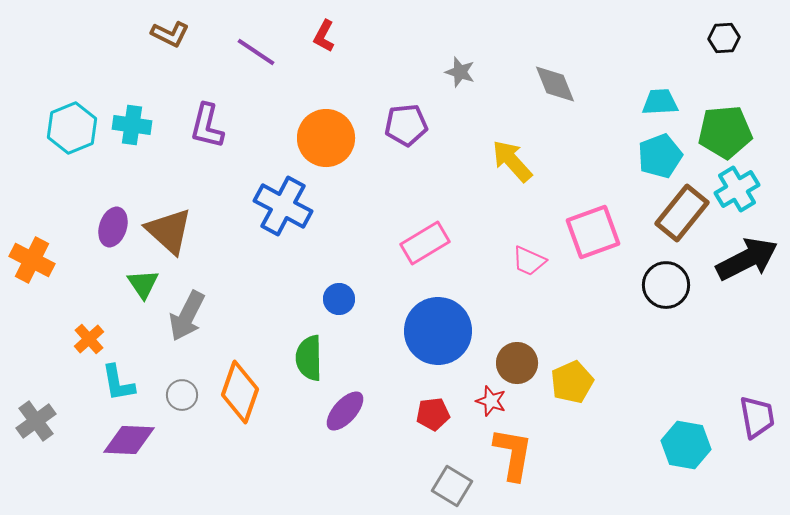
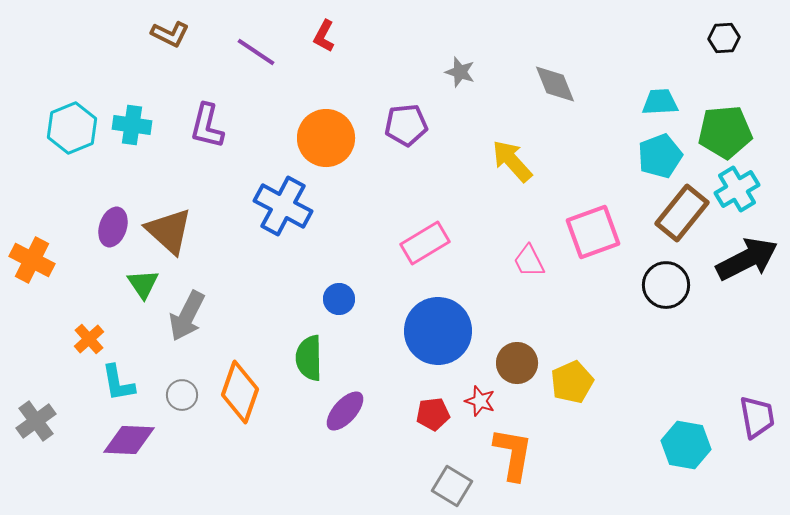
pink trapezoid at (529, 261): rotated 39 degrees clockwise
red star at (491, 401): moved 11 px left
